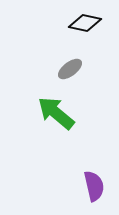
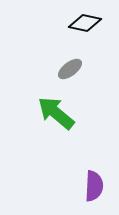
purple semicircle: rotated 16 degrees clockwise
